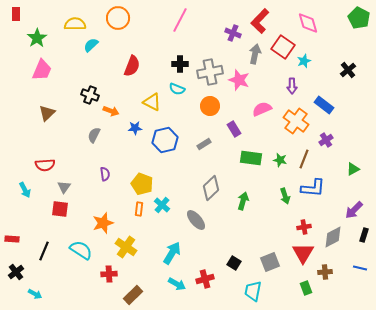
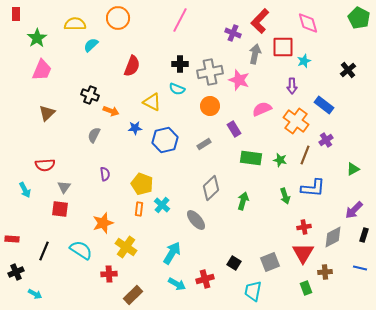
red square at (283, 47): rotated 35 degrees counterclockwise
brown line at (304, 159): moved 1 px right, 4 px up
black cross at (16, 272): rotated 14 degrees clockwise
